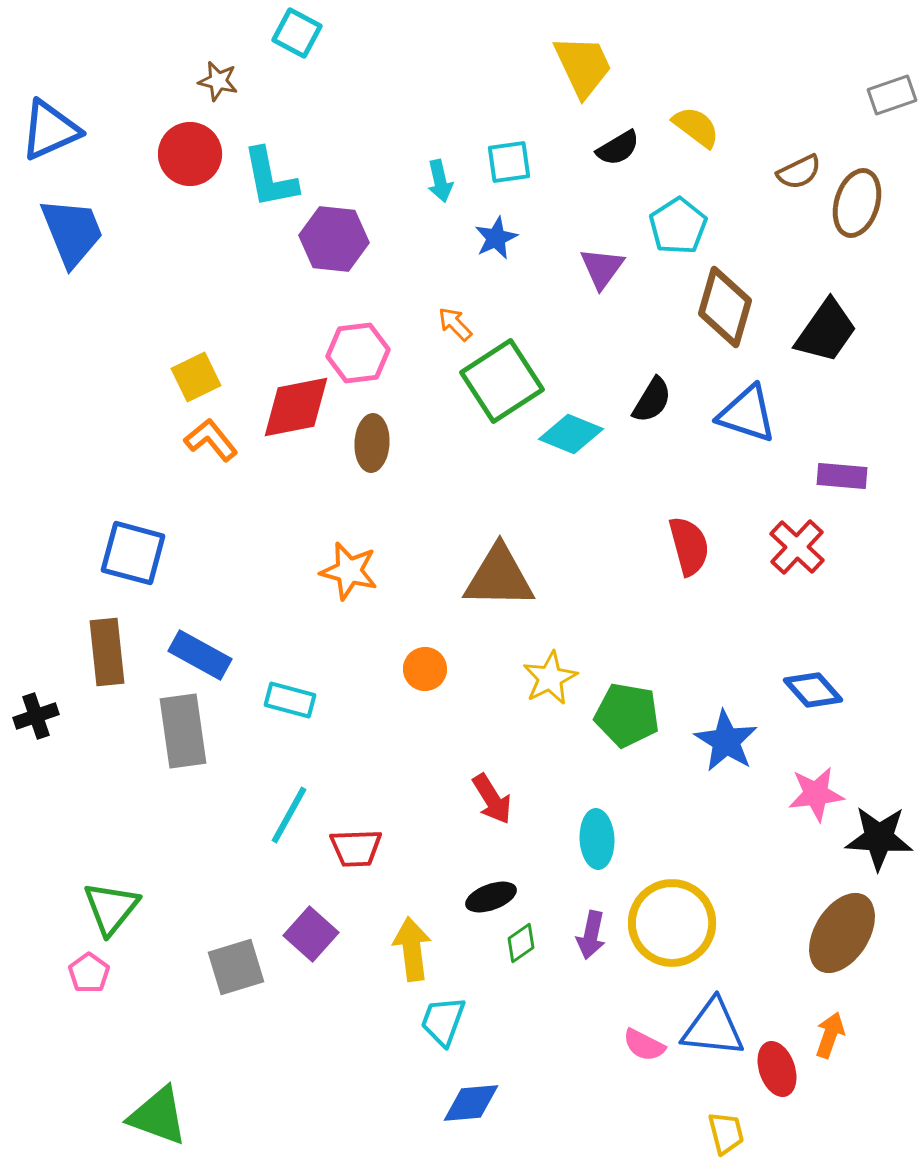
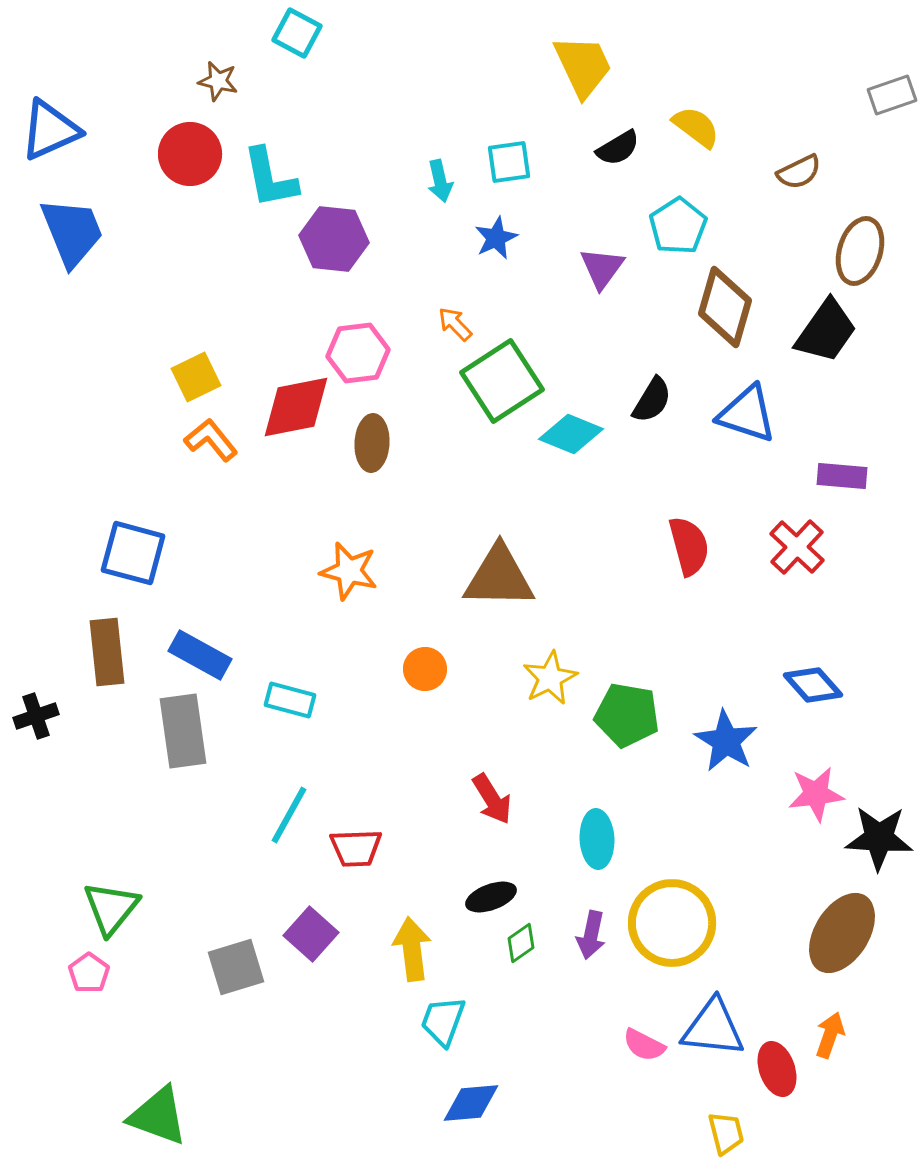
brown ellipse at (857, 203): moved 3 px right, 48 px down
blue diamond at (813, 690): moved 5 px up
